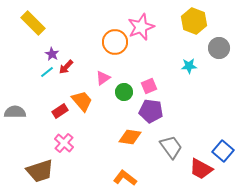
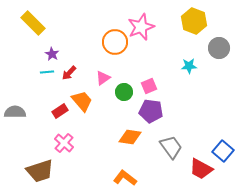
red arrow: moved 3 px right, 6 px down
cyan line: rotated 32 degrees clockwise
